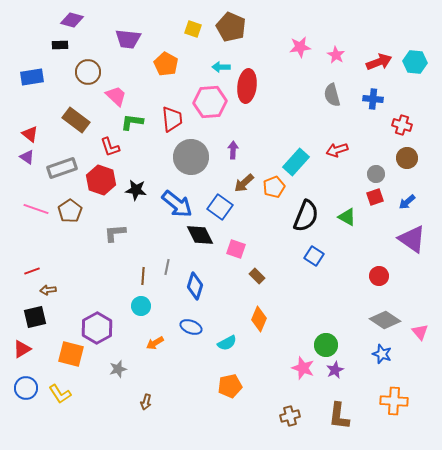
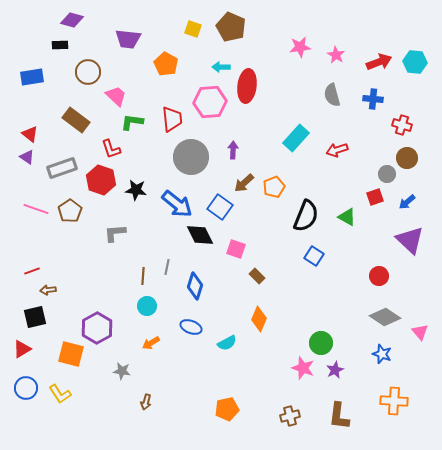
red L-shape at (110, 147): moved 1 px right, 2 px down
cyan rectangle at (296, 162): moved 24 px up
gray circle at (376, 174): moved 11 px right
purple triangle at (412, 239): moved 2 px left, 1 px down; rotated 8 degrees clockwise
cyan circle at (141, 306): moved 6 px right
gray diamond at (385, 320): moved 3 px up
orange arrow at (155, 343): moved 4 px left
green circle at (326, 345): moved 5 px left, 2 px up
gray star at (118, 369): moved 4 px right, 2 px down; rotated 24 degrees clockwise
orange pentagon at (230, 386): moved 3 px left, 23 px down
